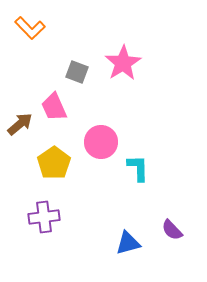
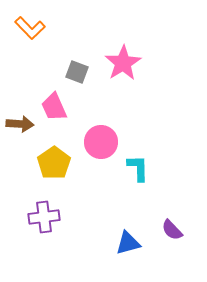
brown arrow: rotated 44 degrees clockwise
